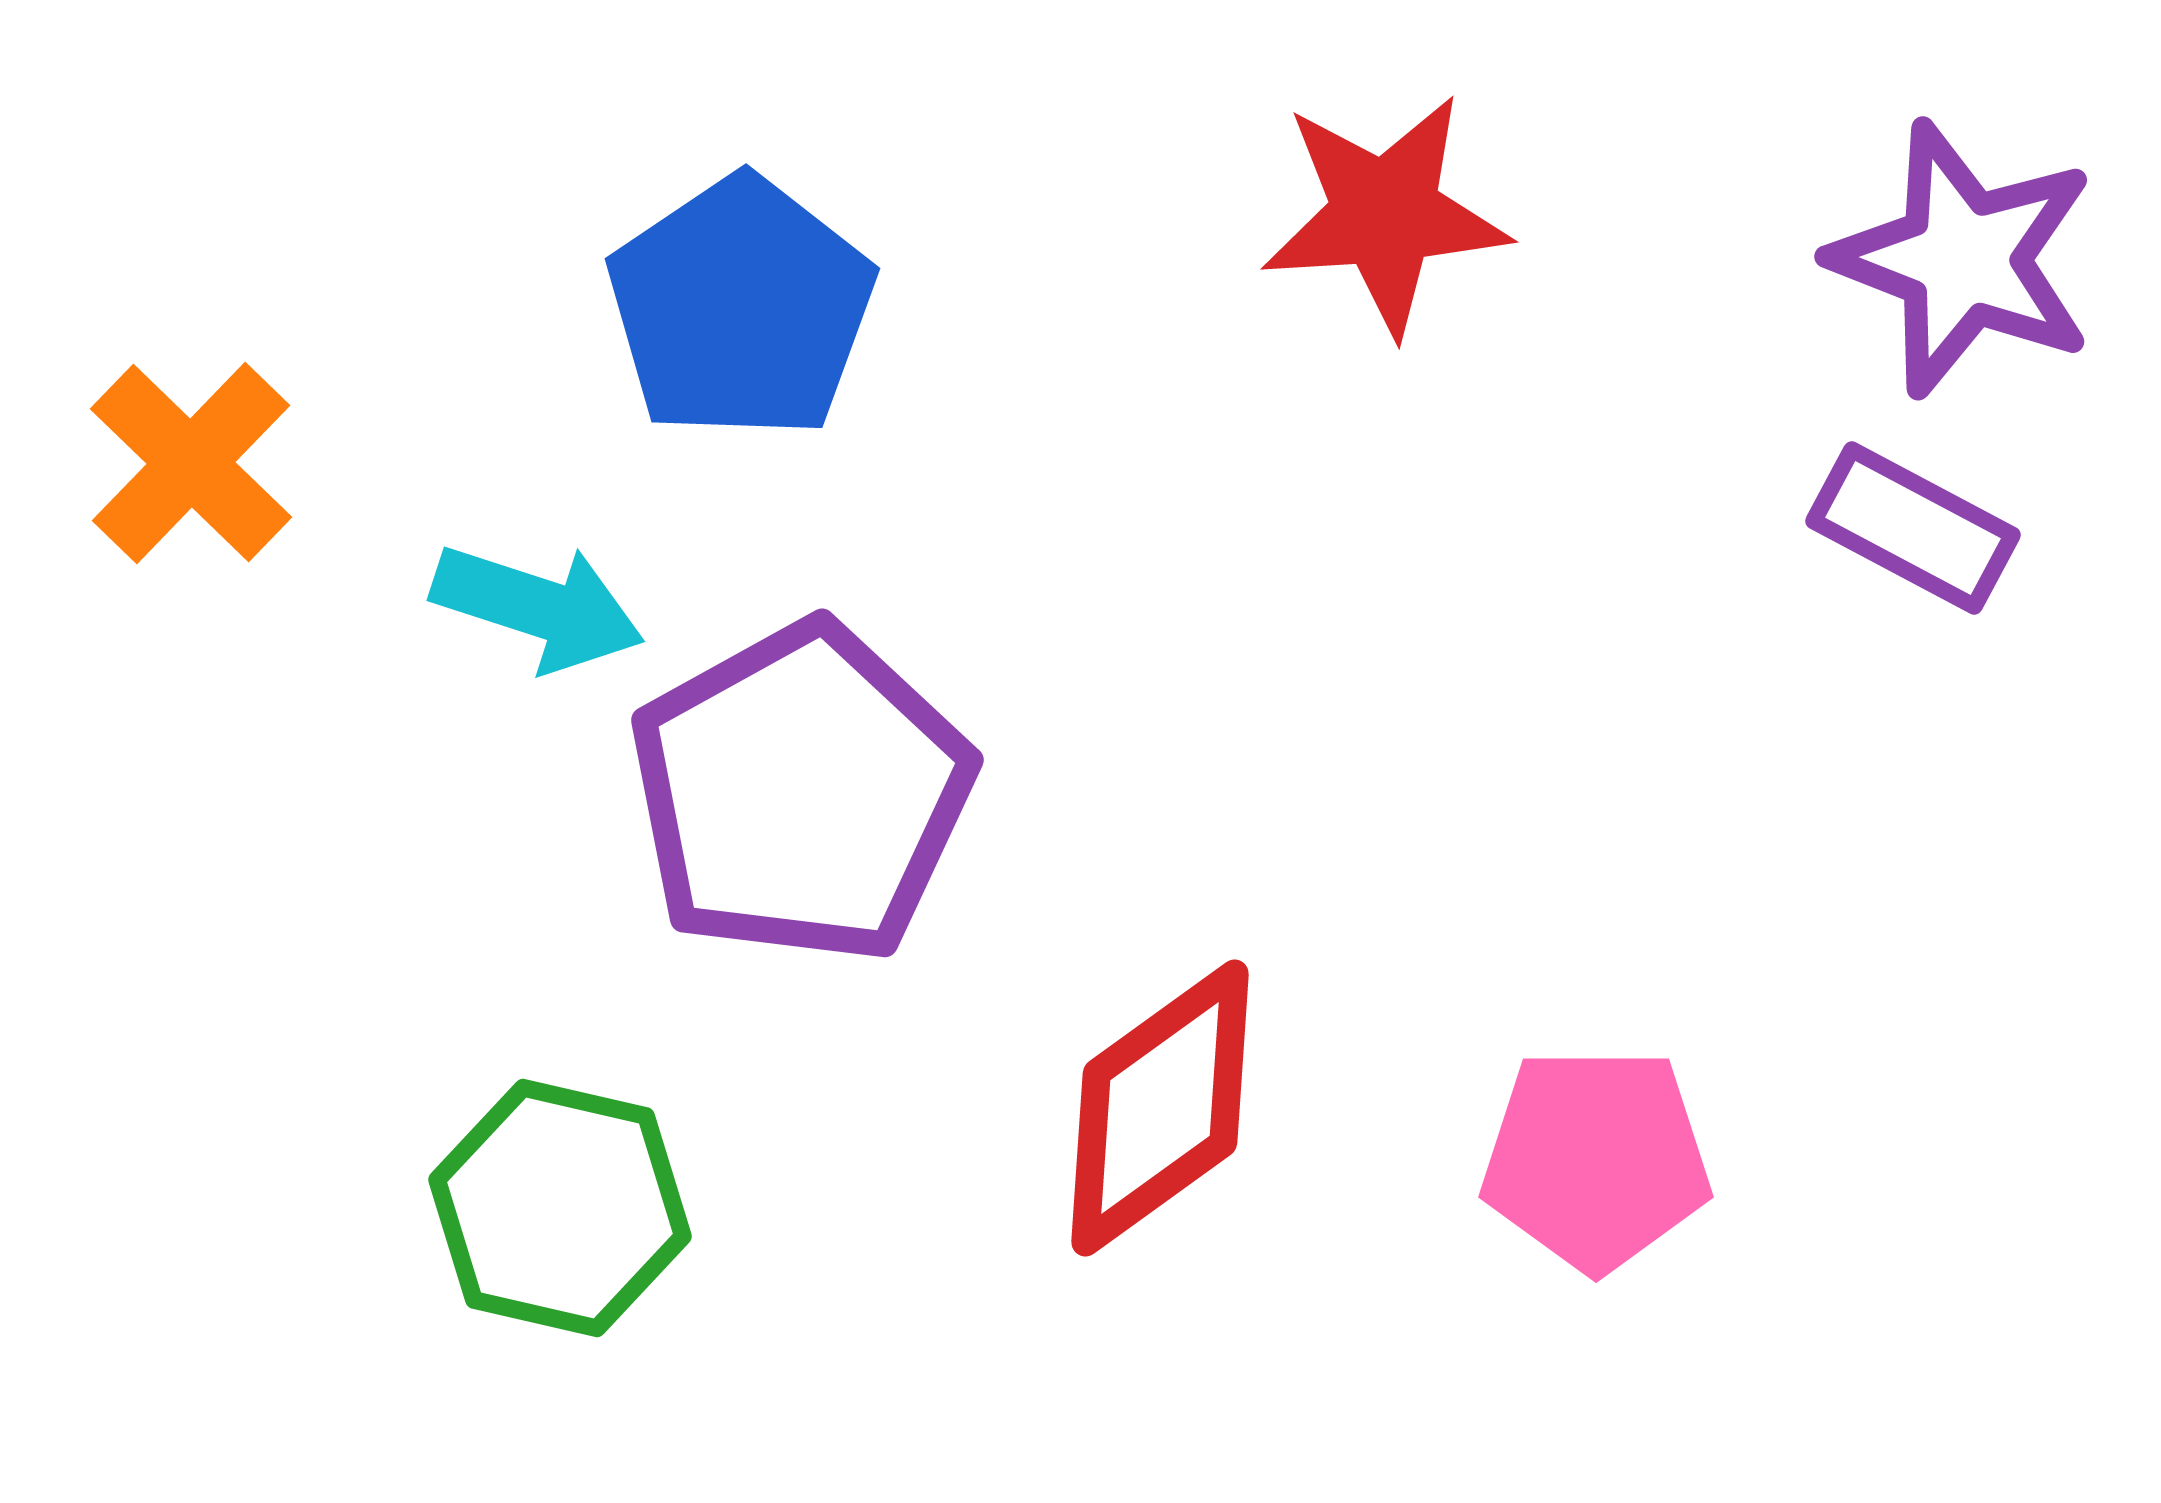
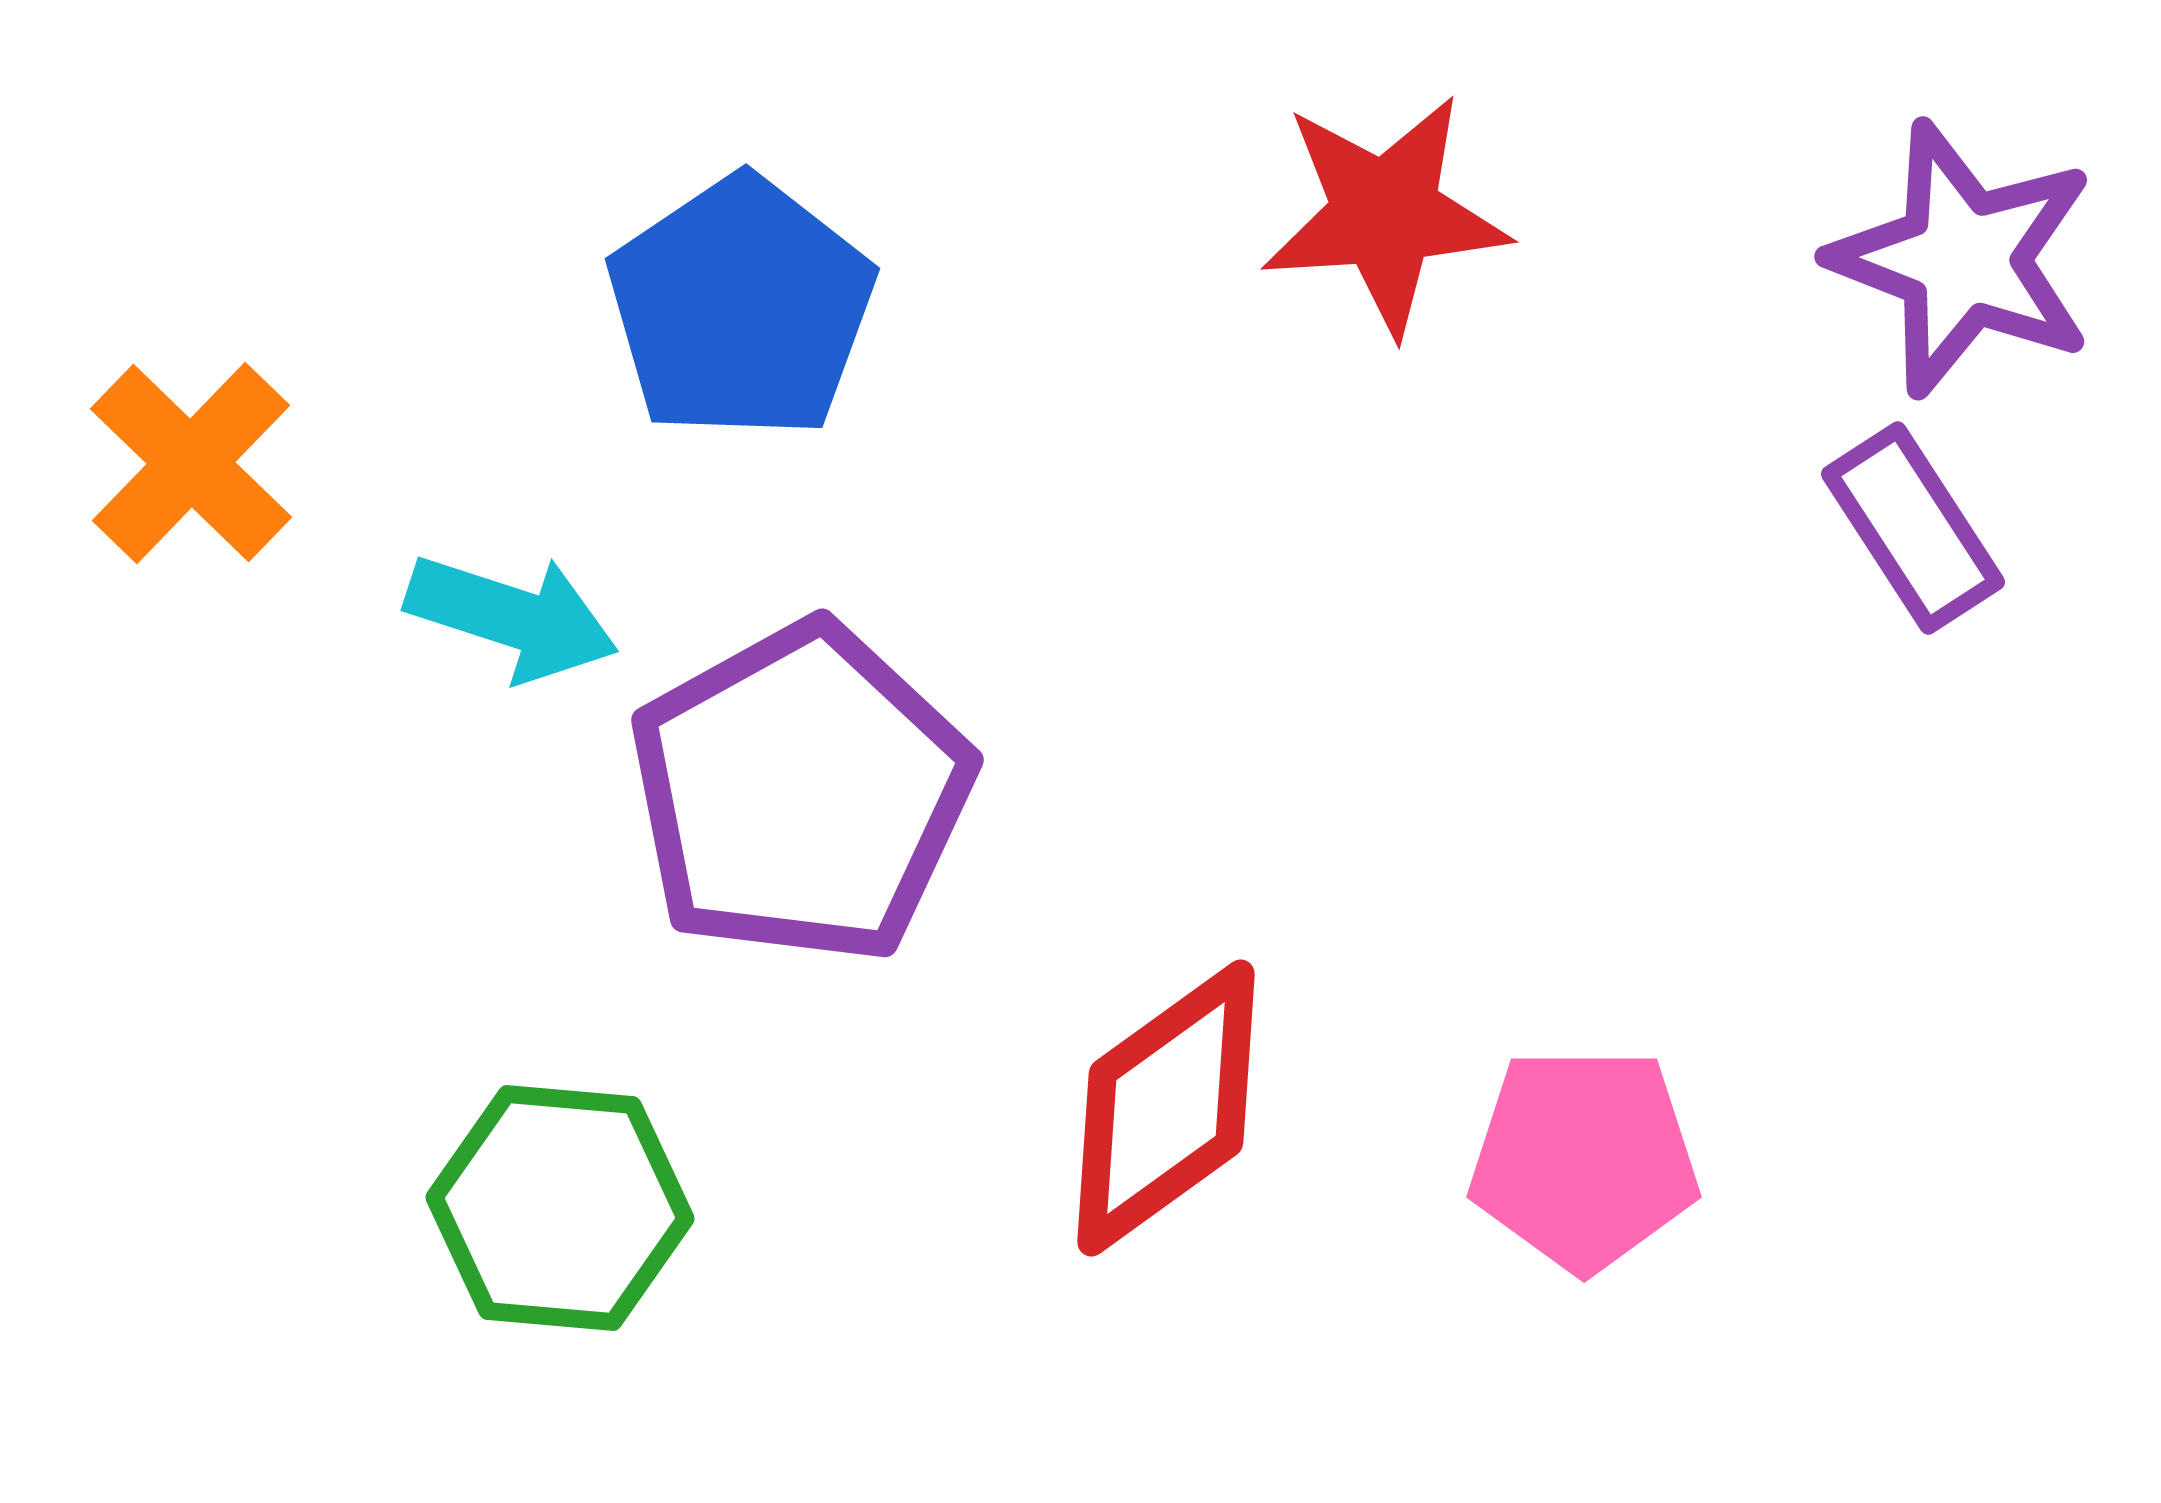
purple rectangle: rotated 29 degrees clockwise
cyan arrow: moved 26 px left, 10 px down
red diamond: moved 6 px right
pink pentagon: moved 12 px left
green hexagon: rotated 8 degrees counterclockwise
